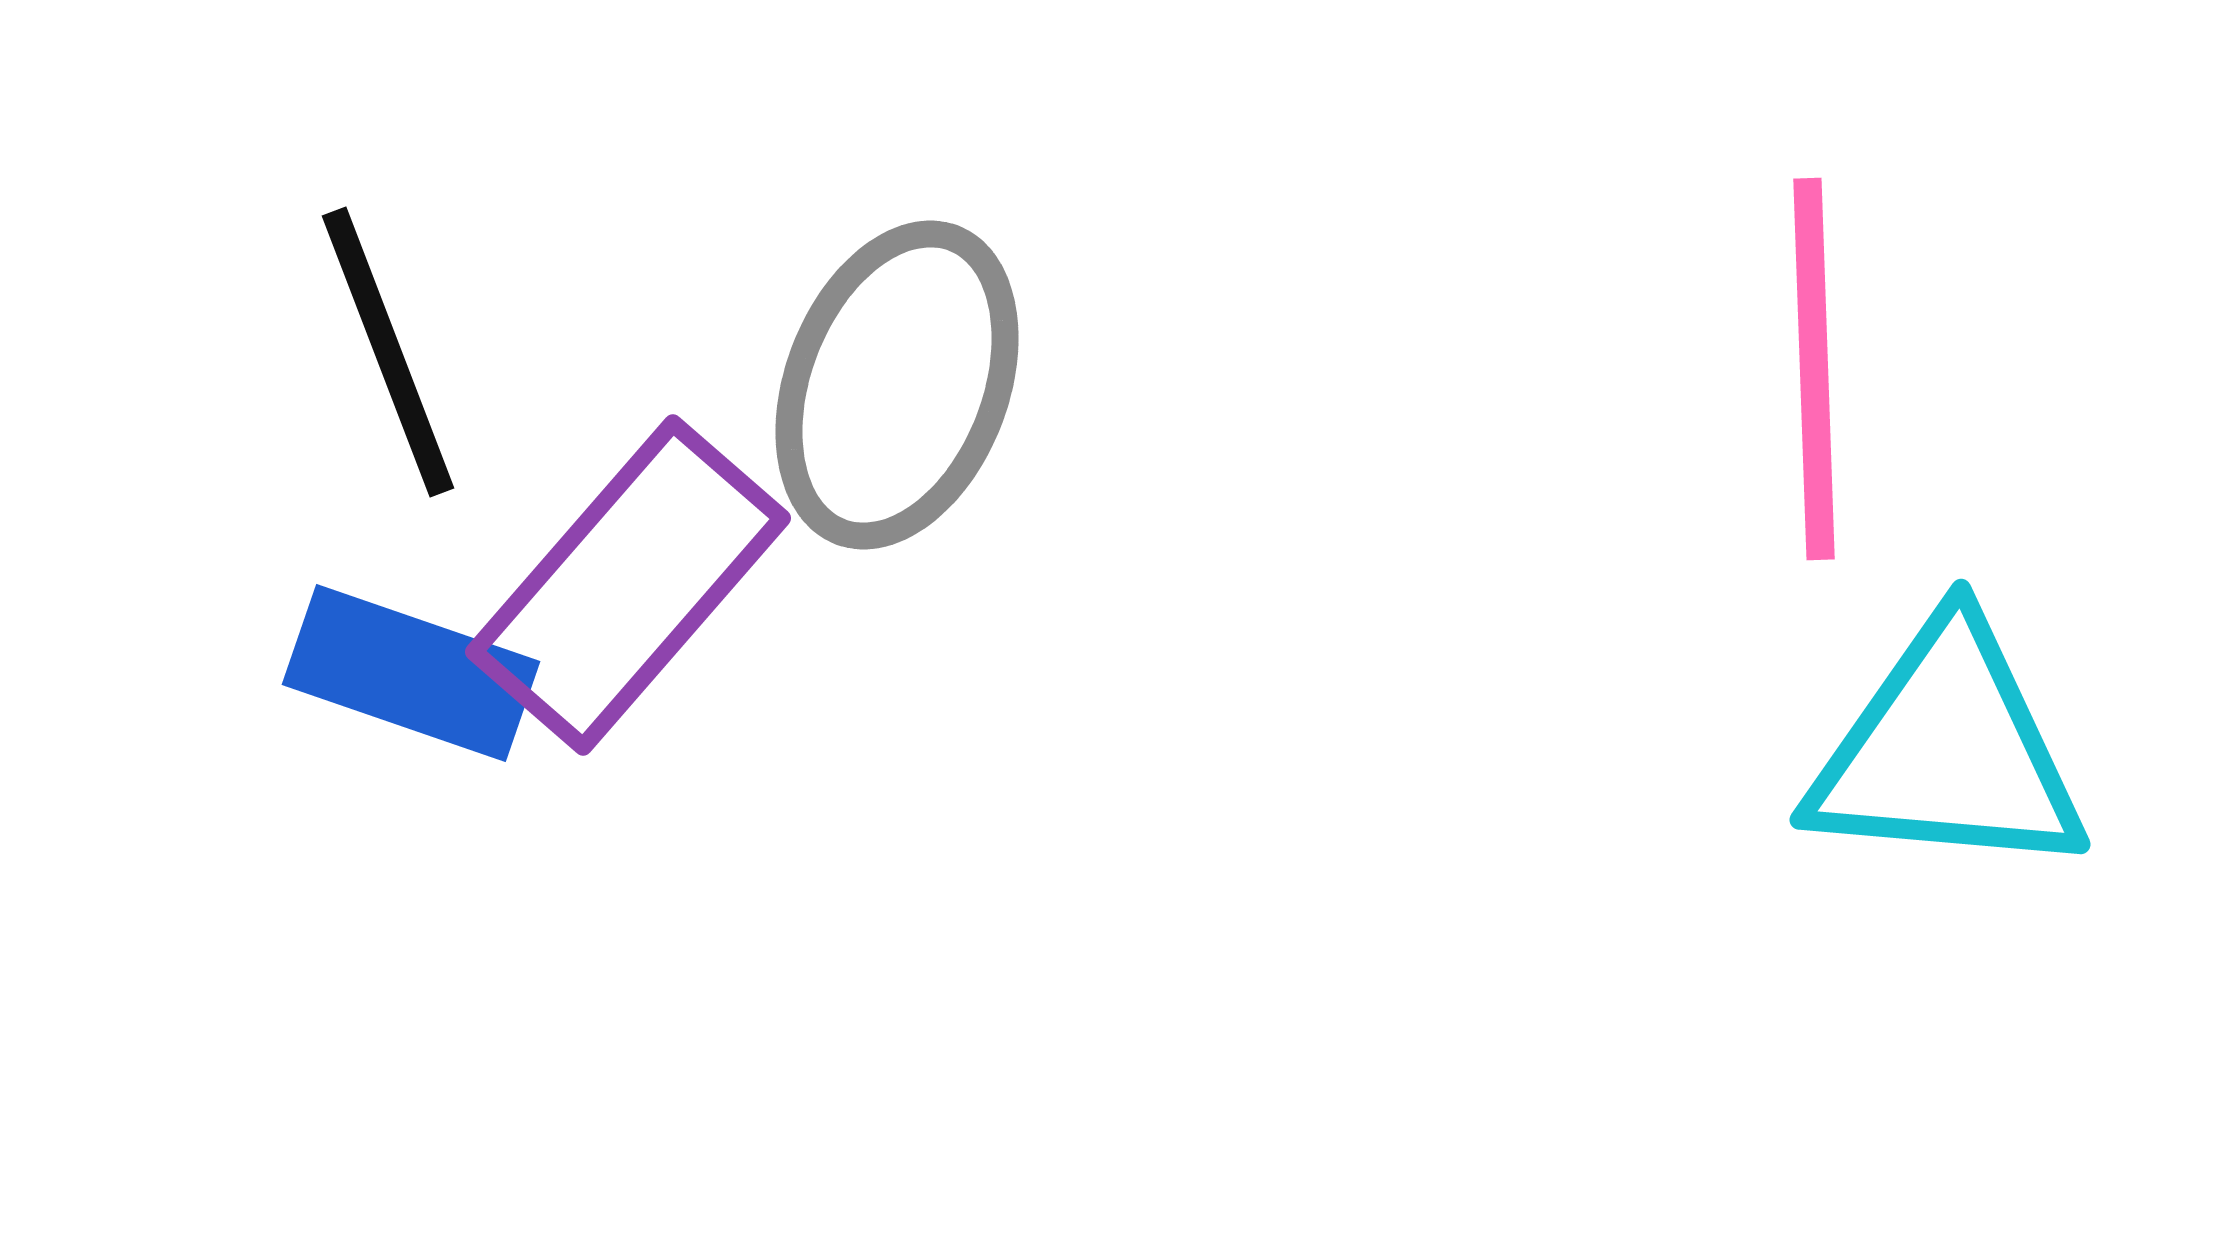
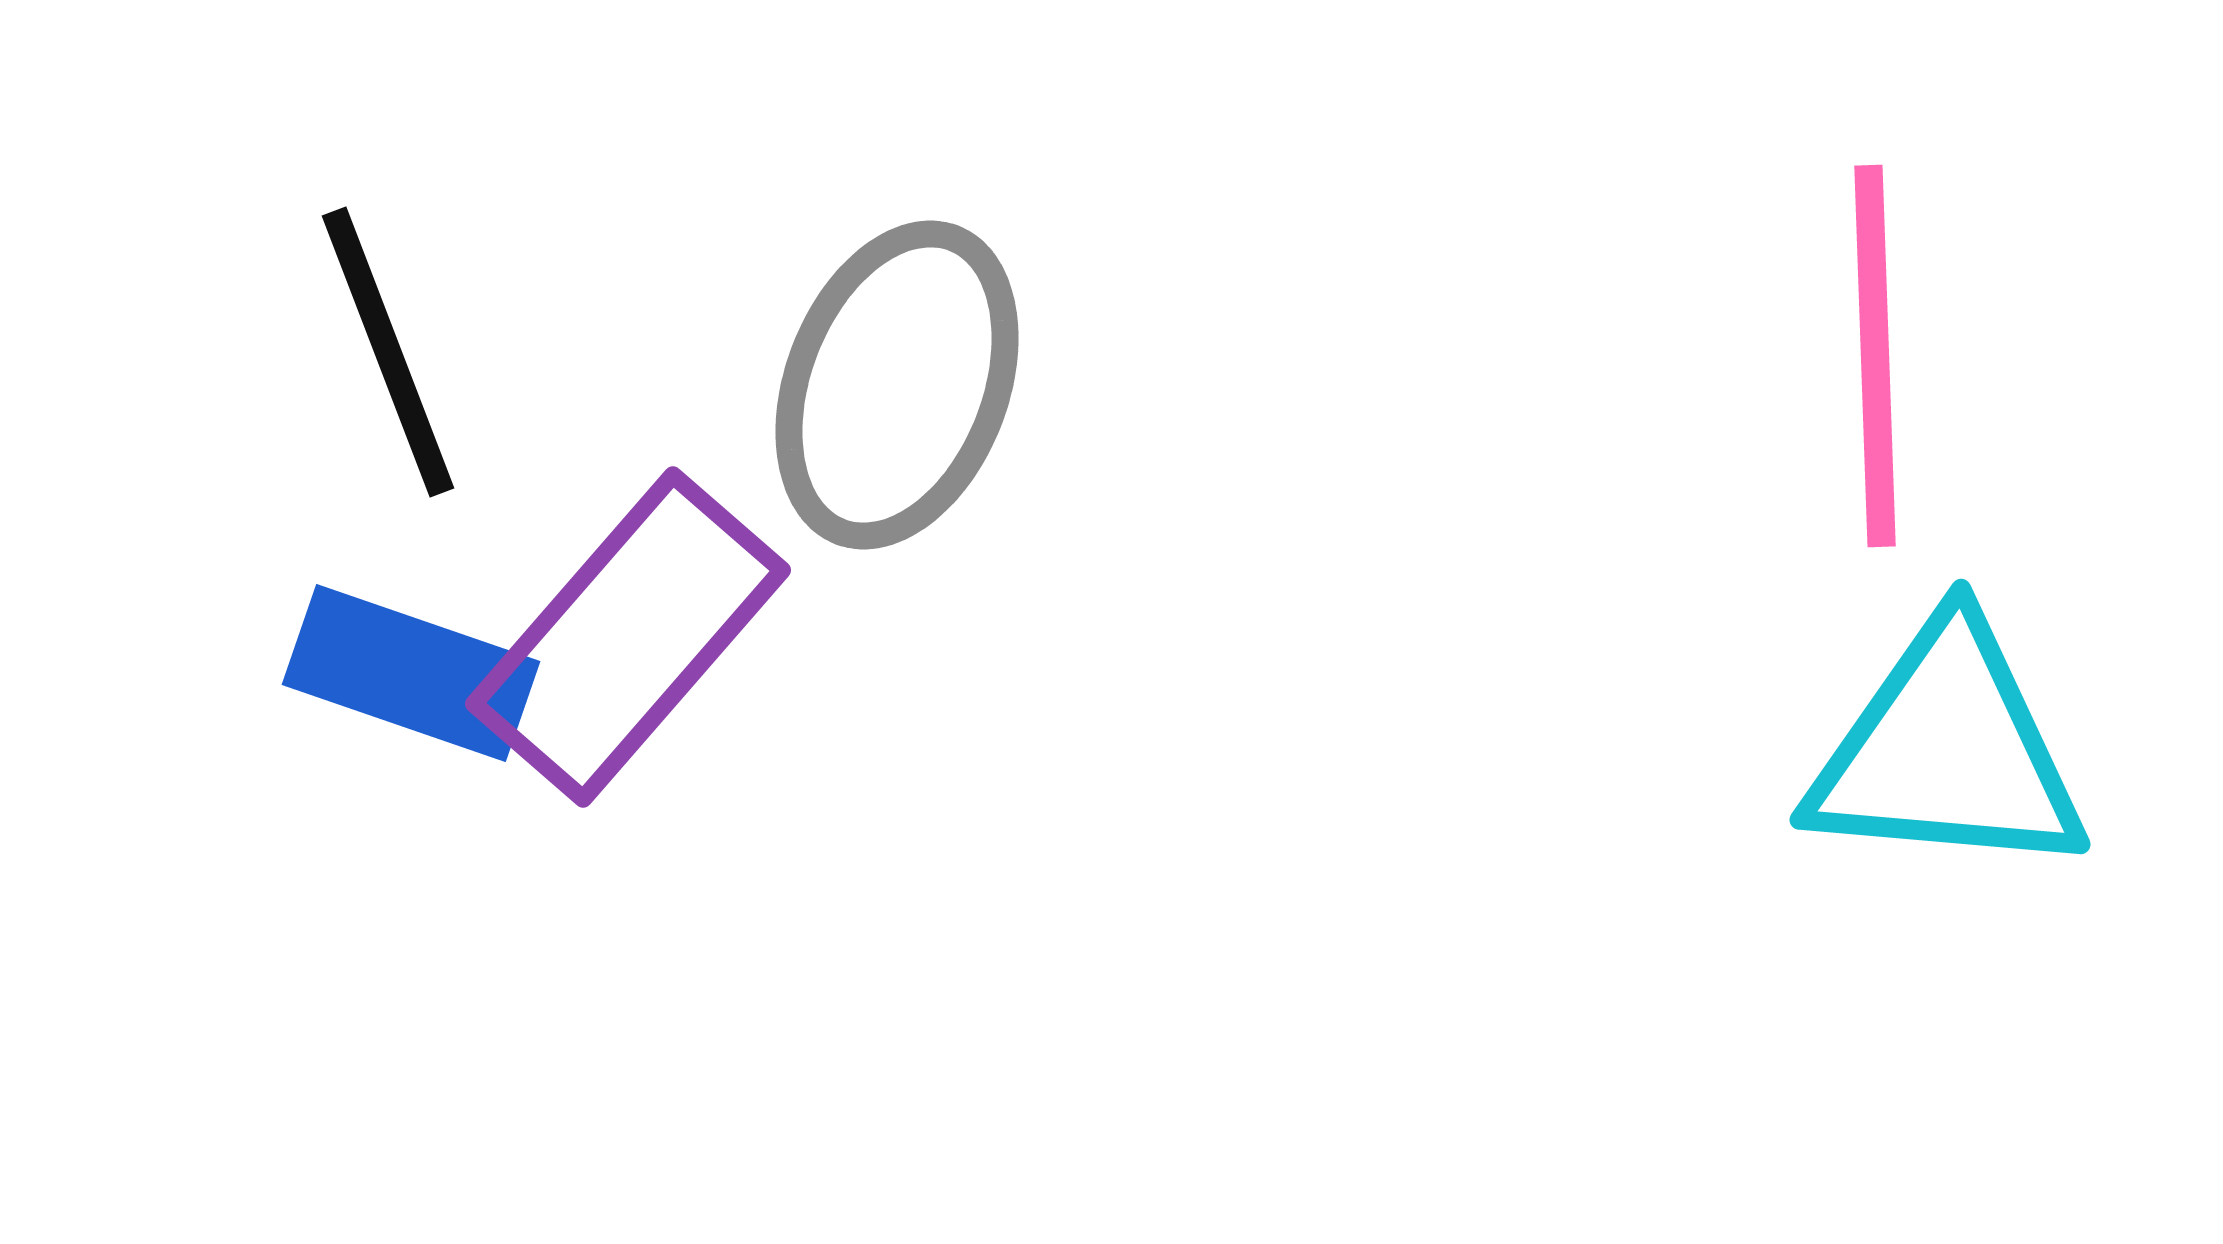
pink line: moved 61 px right, 13 px up
purple rectangle: moved 52 px down
